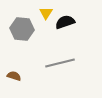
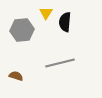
black semicircle: rotated 66 degrees counterclockwise
gray hexagon: moved 1 px down; rotated 10 degrees counterclockwise
brown semicircle: moved 2 px right
